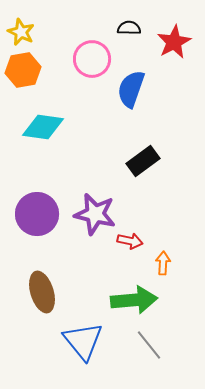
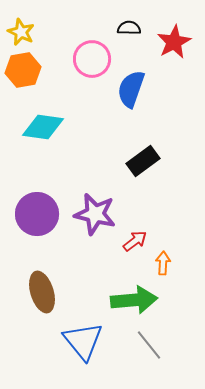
red arrow: moved 5 px right; rotated 50 degrees counterclockwise
